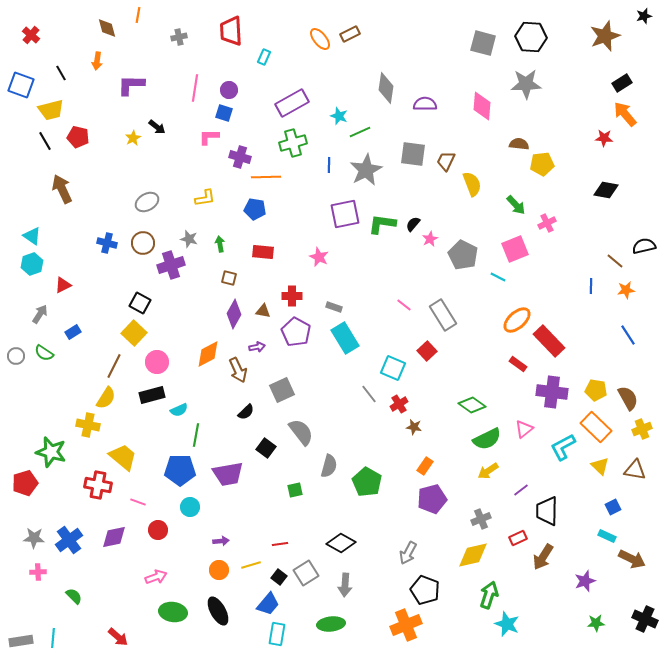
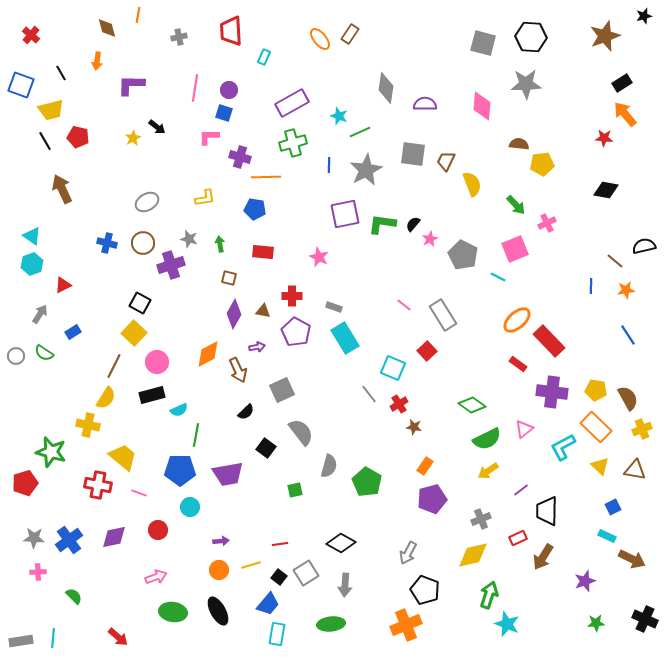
brown rectangle at (350, 34): rotated 30 degrees counterclockwise
pink line at (138, 502): moved 1 px right, 9 px up
